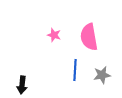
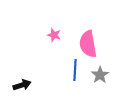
pink semicircle: moved 1 px left, 7 px down
gray star: moved 2 px left; rotated 24 degrees counterclockwise
black arrow: rotated 114 degrees counterclockwise
